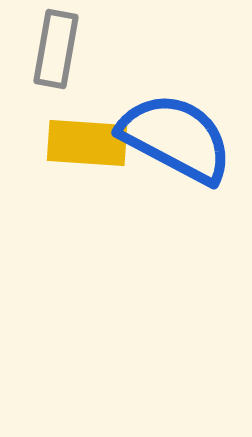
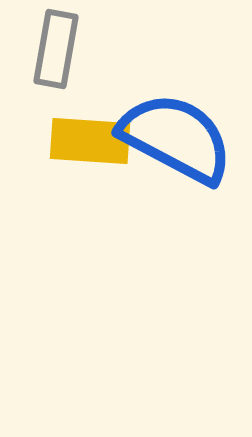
yellow rectangle: moved 3 px right, 2 px up
